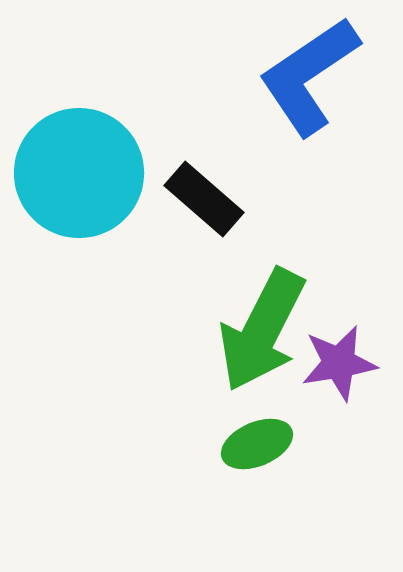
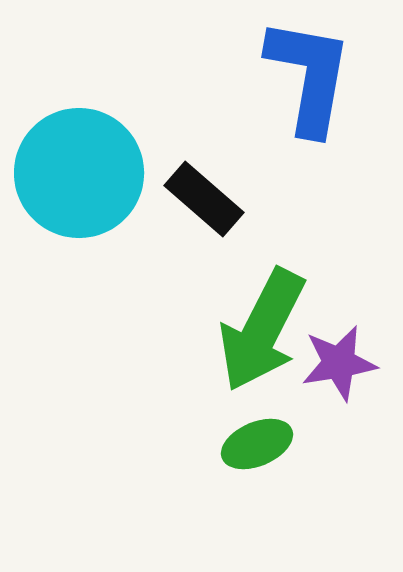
blue L-shape: rotated 134 degrees clockwise
